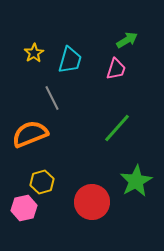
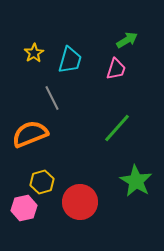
green star: rotated 12 degrees counterclockwise
red circle: moved 12 px left
